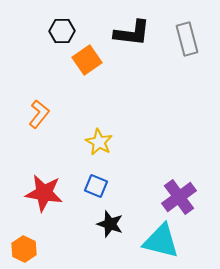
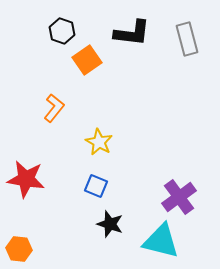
black hexagon: rotated 20 degrees clockwise
orange L-shape: moved 15 px right, 6 px up
red star: moved 18 px left, 14 px up
orange hexagon: moved 5 px left; rotated 20 degrees counterclockwise
